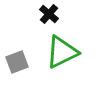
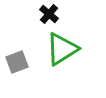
green triangle: moved 3 px up; rotated 6 degrees counterclockwise
